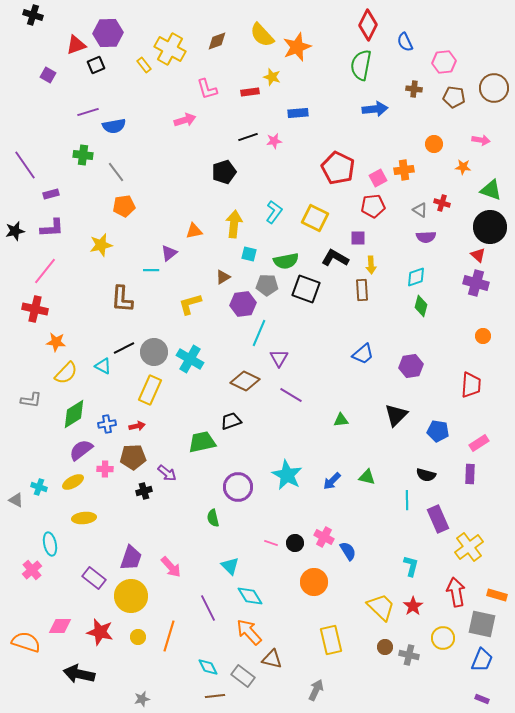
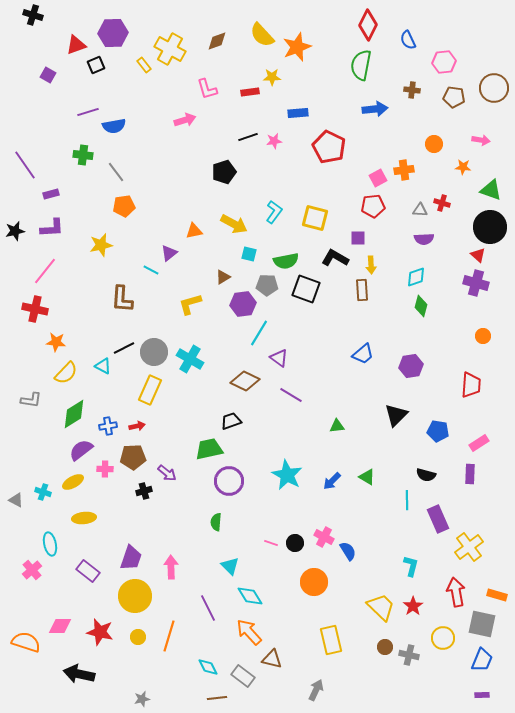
purple hexagon at (108, 33): moved 5 px right
blue semicircle at (405, 42): moved 3 px right, 2 px up
yellow star at (272, 77): rotated 18 degrees counterclockwise
brown cross at (414, 89): moved 2 px left, 1 px down
red pentagon at (338, 168): moved 9 px left, 21 px up
gray triangle at (420, 210): rotated 28 degrees counterclockwise
yellow square at (315, 218): rotated 12 degrees counterclockwise
yellow arrow at (234, 224): rotated 112 degrees clockwise
purple semicircle at (426, 237): moved 2 px left, 2 px down
cyan line at (151, 270): rotated 28 degrees clockwise
cyan line at (259, 333): rotated 8 degrees clockwise
purple triangle at (279, 358): rotated 24 degrees counterclockwise
green triangle at (341, 420): moved 4 px left, 6 px down
blue cross at (107, 424): moved 1 px right, 2 px down
green trapezoid at (202, 442): moved 7 px right, 7 px down
green triangle at (367, 477): rotated 18 degrees clockwise
cyan cross at (39, 487): moved 4 px right, 5 px down
purple circle at (238, 487): moved 9 px left, 6 px up
green semicircle at (213, 518): moved 3 px right, 4 px down; rotated 18 degrees clockwise
pink arrow at (171, 567): rotated 140 degrees counterclockwise
purple rectangle at (94, 578): moved 6 px left, 7 px up
yellow circle at (131, 596): moved 4 px right
brown line at (215, 696): moved 2 px right, 2 px down
purple rectangle at (482, 699): moved 4 px up; rotated 24 degrees counterclockwise
